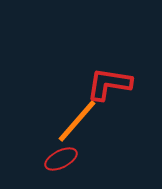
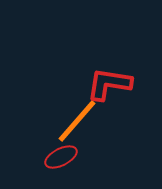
red ellipse: moved 2 px up
